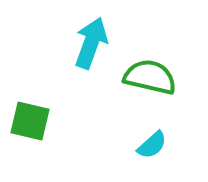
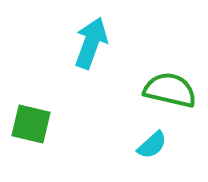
green semicircle: moved 20 px right, 13 px down
green square: moved 1 px right, 3 px down
